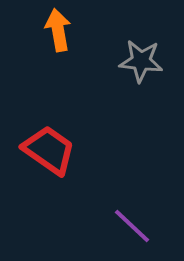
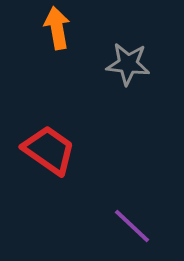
orange arrow: moved 1 px left, 2 px up
gray star: moved 13 px left, 3 px down
